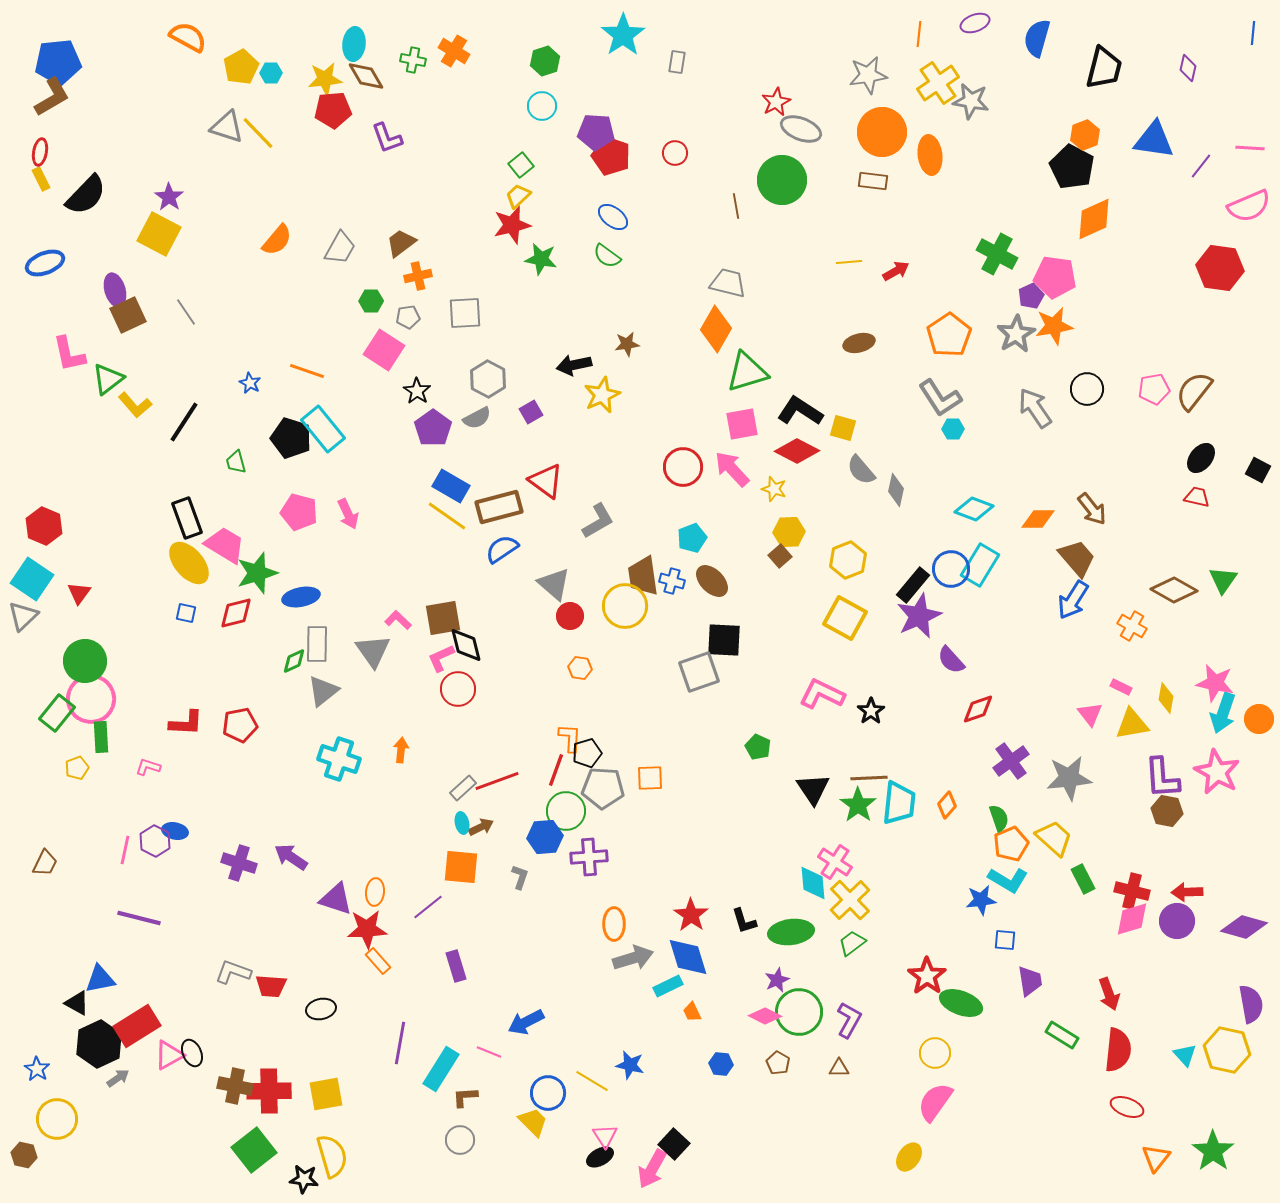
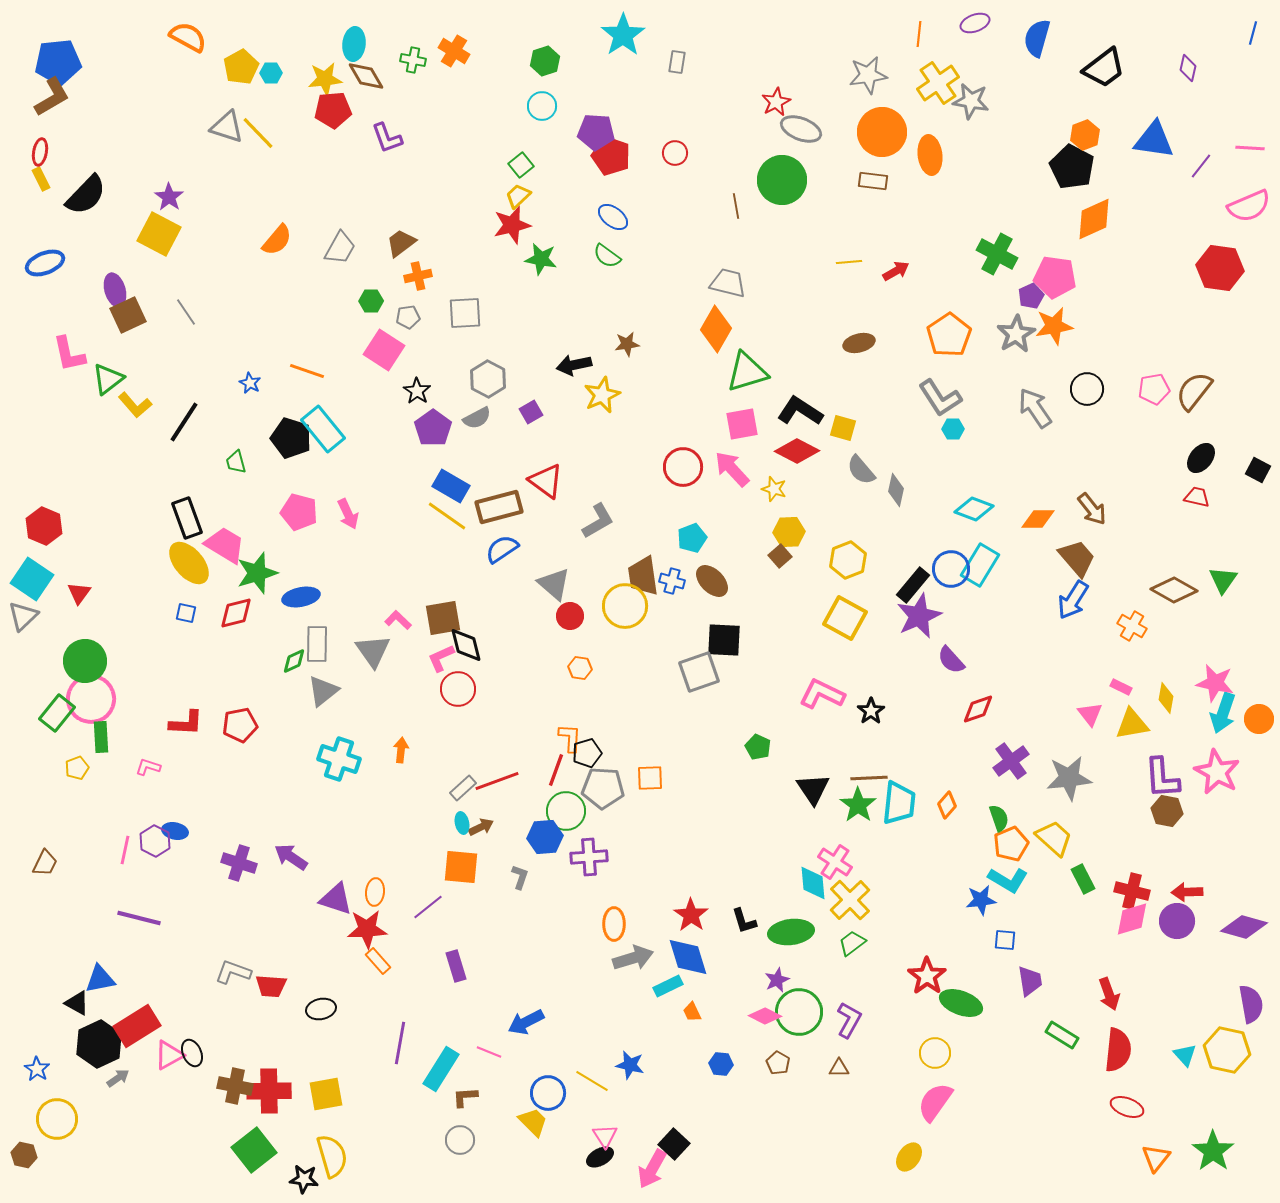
blue line at (1253, 33): rotated 10 degrees clockwise
black trapezoid at (1104, 68): rotated 39 degrees clockwise
